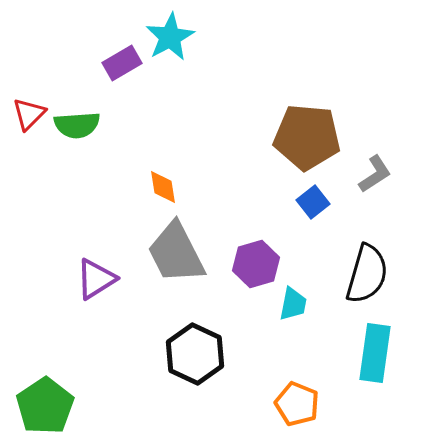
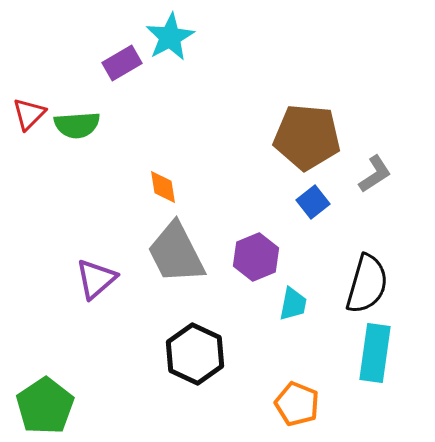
purple hexagon: moved 7 px up; rotated 6 degrees counterclockwise
black semicircle: moved 10 px down
purple triangle: rotated 9 degrees counterclockwise
